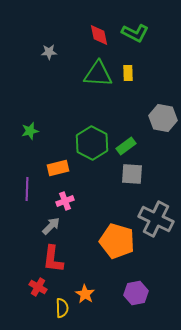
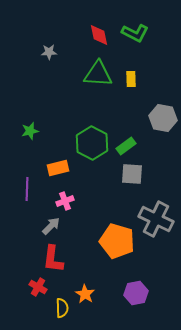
yellow rectangle: moved 3 px right, 6 px down
